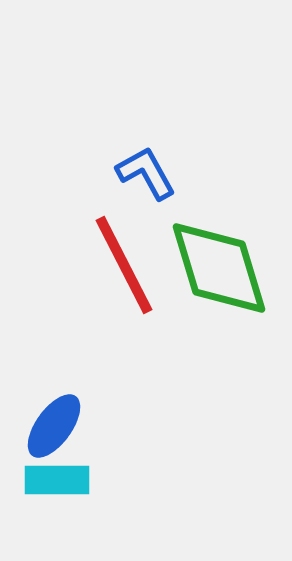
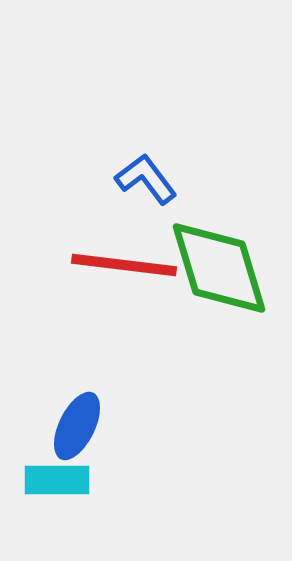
blue L-shape: moved 6 px down; rotated 8 degrees counterclockwise
red line: rotated 56 degrees counterclockwise
blue ellipse: moved 23 px right; rotated 10 degrees counterclockwise
